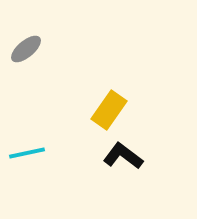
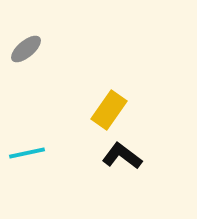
black L-shape: moved 1 px left
